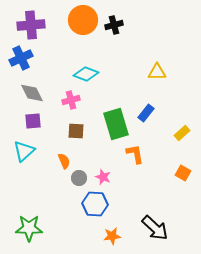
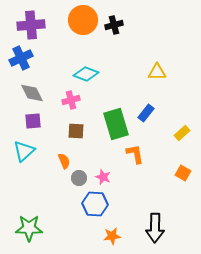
black arrow: rotated 48 degrees clockwise
